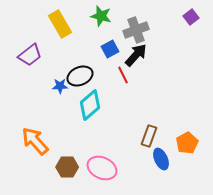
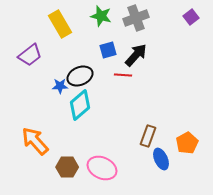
gray cross: moved 12 px up
blue square: moved 2 px left, 1 px down; rotated 12 degrees clockwise
red line: rotated 60 degrees counterclockwise
cyan diamond: moved 10 px left
brown rectangle: moved 1 px left
